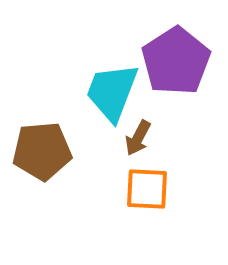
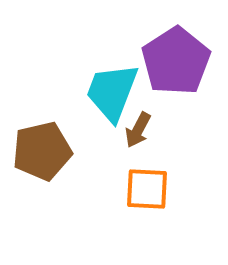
brown arrow: moved 8 px up
brown pentagon: rotated 8 degrees counterclockwise
